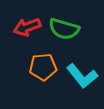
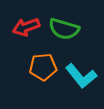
red arrow: moved 1 px left
cyan L-shape: moved 1 px left
